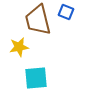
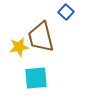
blue square: rotated 21 degrees clockwise
brown trapezoid: moved 3 px right, 17 px down
